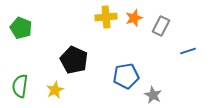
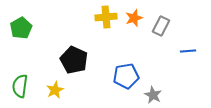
green pentagon: rotated 20 degrees clockwise
blue line: rotated 14 degrees clockwise
